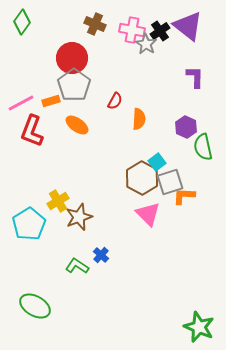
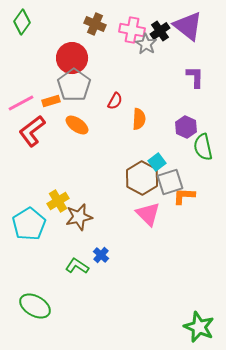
red L-shape: rotated 32 degrees clockwise
brown star: rotated 8 degrees clockwise
